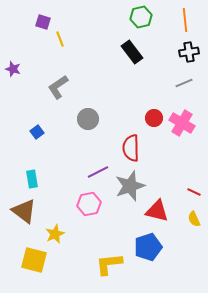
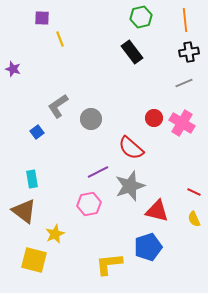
purple square: moved 1 px left, 4 px up; rotated 14 degrees counterclockwise
gray L-shape: moved 19 px down
gray circle: moved 3 px right
red semicircle: rotated 48 degrees counterclockwise
